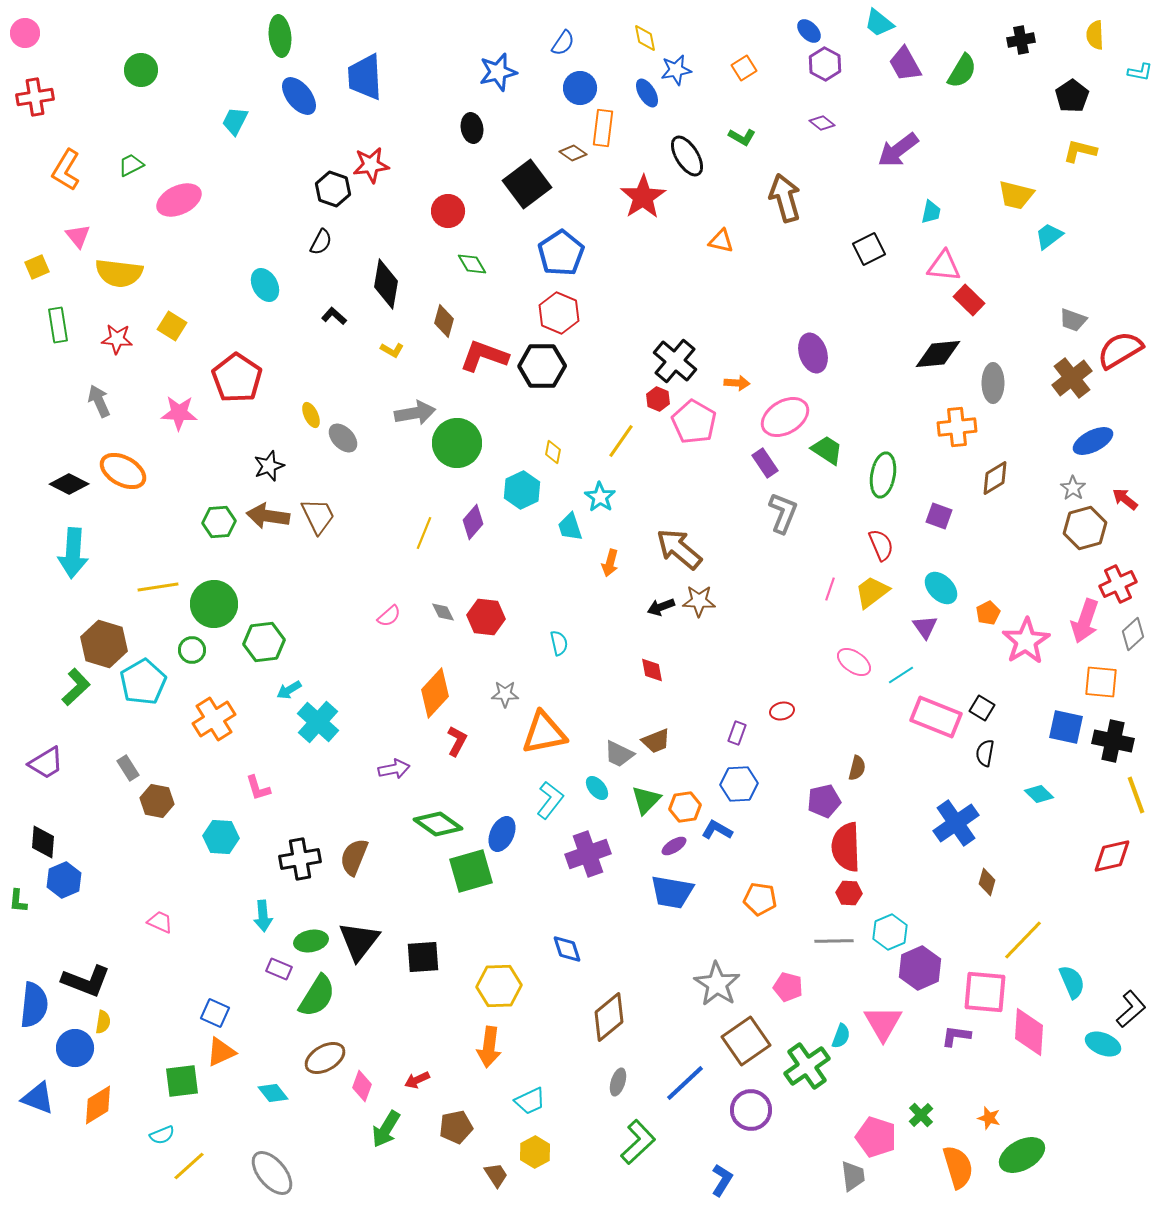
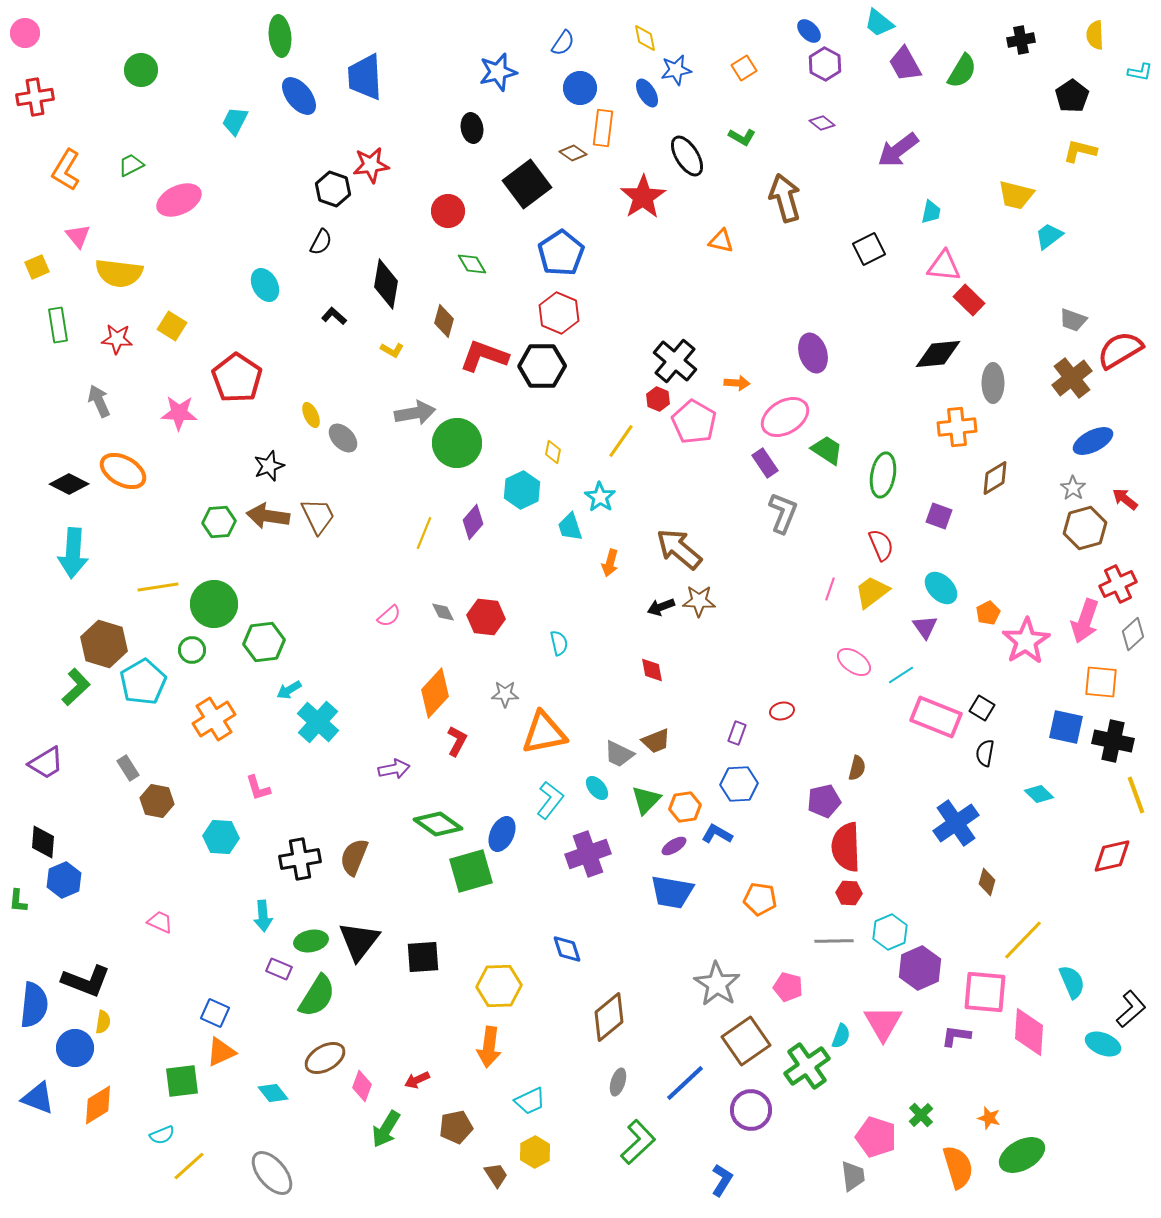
blue L-shape at (717, 830): moved 4 px down
